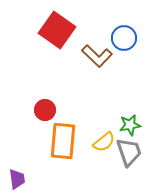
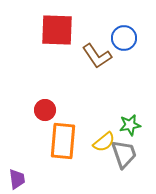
red square: rotated 33 degrees counterclockwise
brown L-shape: rotated 12 degrees clockwise
gray trapezoid: moved 5 px left, 2 px down
